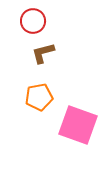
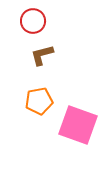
brown L-shape: moved 1 px left, 2 px down
orange pentagon: moved 4 px down
